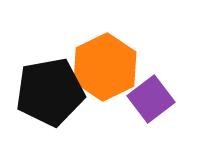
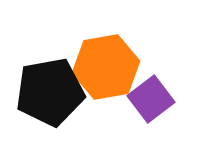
orange hexagon: moved 1 px right; rotated 16 degrees clockwise
